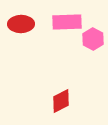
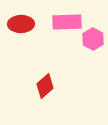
red diamond: moved 16 px left, 15 px up; rotated 15 degrees counterclockwise
